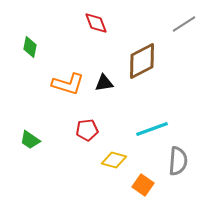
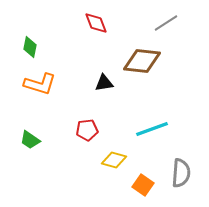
gray line: moved 18 px left, 1 px up
brown diamond: rotated 33 degrees clockwise
orange L-shape: moved 28 px left
gray semicircle: moved 3 px right, 12 px down
